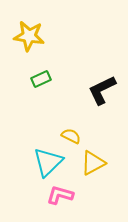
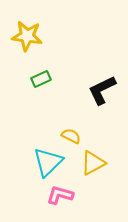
yellow star: moved 2 px left
